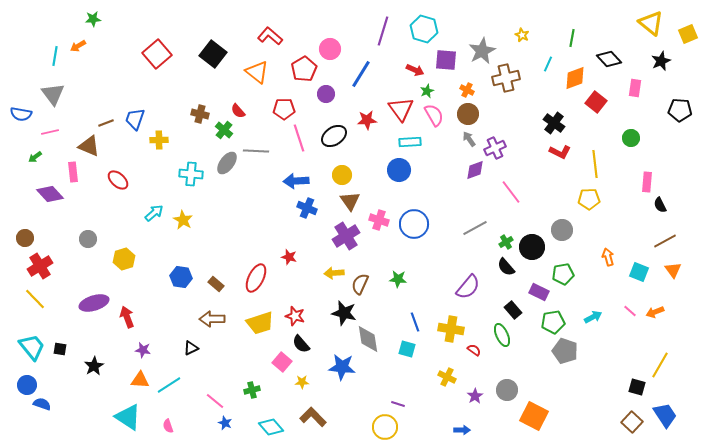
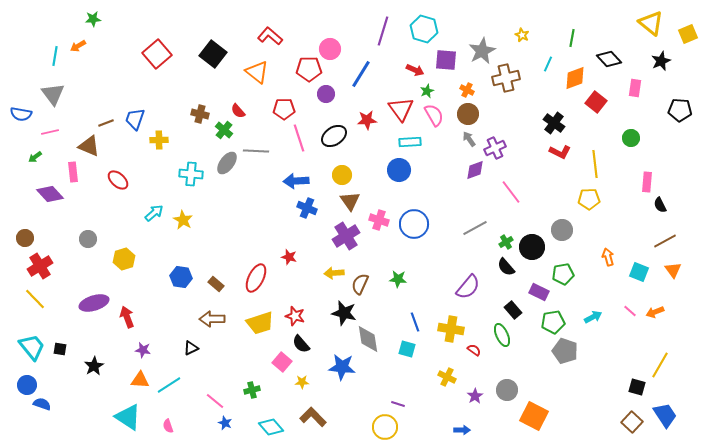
red pentagon at (304, 69): moved 5 px right; rotated 30 degrees clockwise
